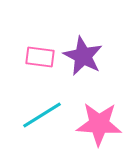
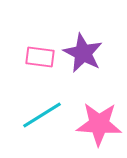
purple star: moved 3 px up
